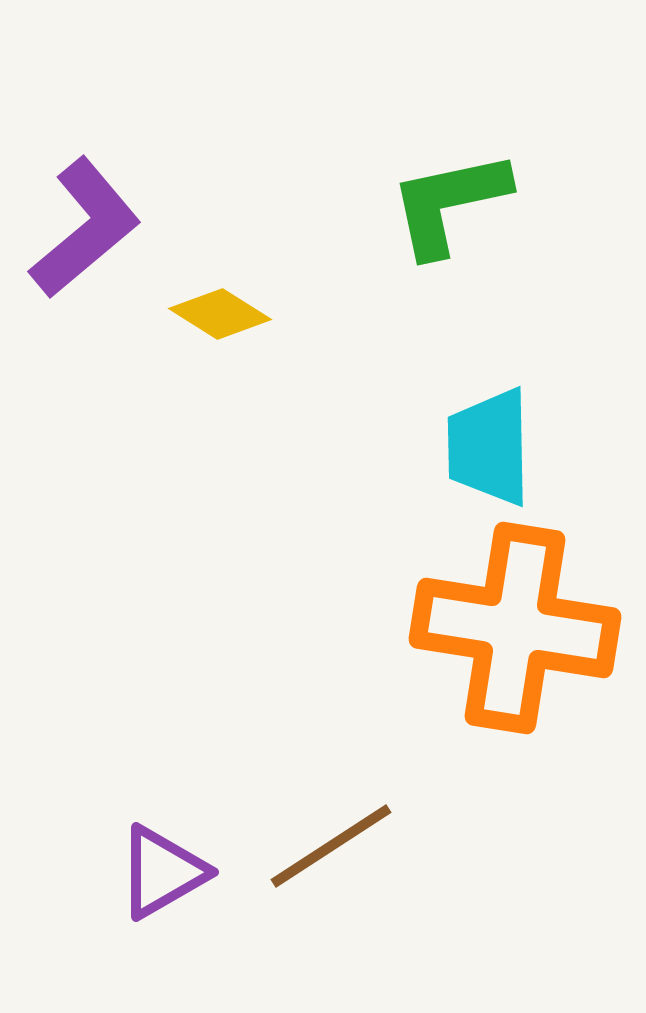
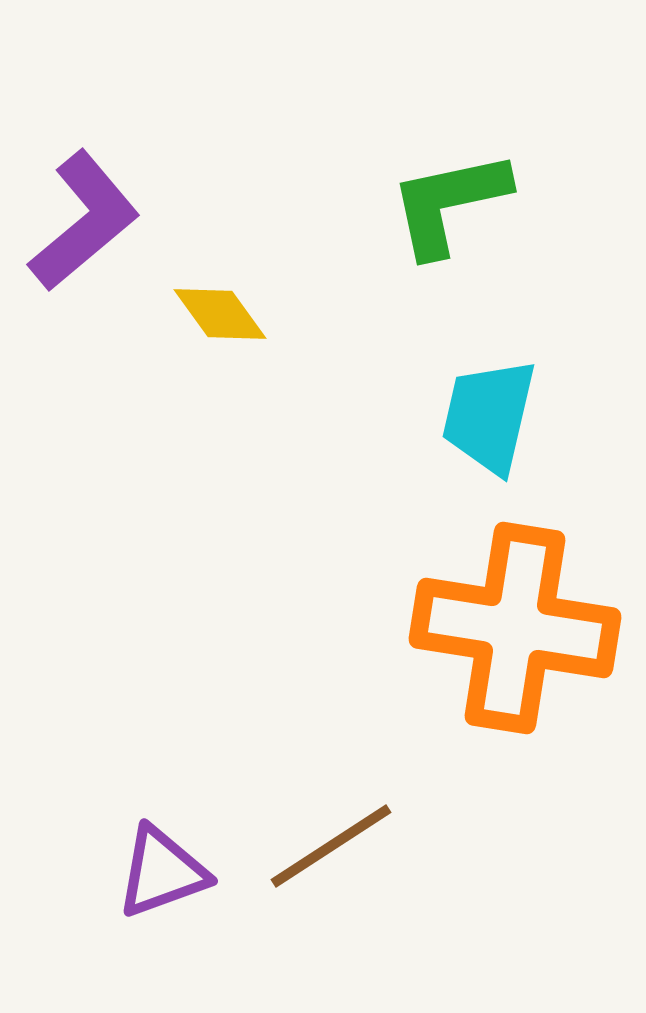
purple L-shape: moved 1 px left, 7 px up
yellow diamond: rotated 22 degrees clockwise
cyan trapezoid: moved 31 px up; rotated 14 degrees clockwise
purple triangle: rotated 10 degrees clockwise
